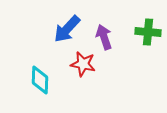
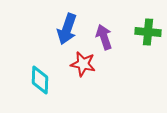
blue arrow: rotated 24 degrees counterclockwise
